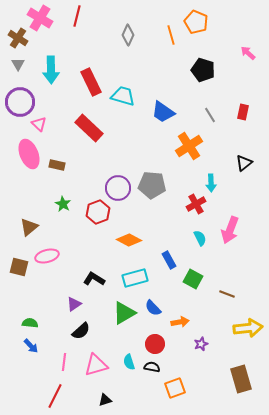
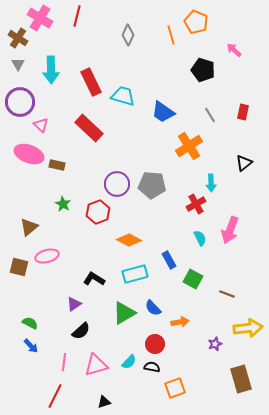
pink arrow at (248, 53): moved 14 px left, 3 px up
pink triangle at (39, 124): moved 2 px right, 1 px down
pink ellipse at (29, 154): rotated 48 degrees counterclockwise
purple circle at (118, 188): moved 1 px left, 4 px up
cyan rectangle at (135, 278): moved 4 px up
green semicircle at (30, 323): rotated 21 degrees clockwise
purple star at (201, 344): moved 14 px right
cyan semicircle at (129, 362): rotated 119 degrees counterclockwise
black triangle at (105, 400): moved 1 px left, 2 px down
